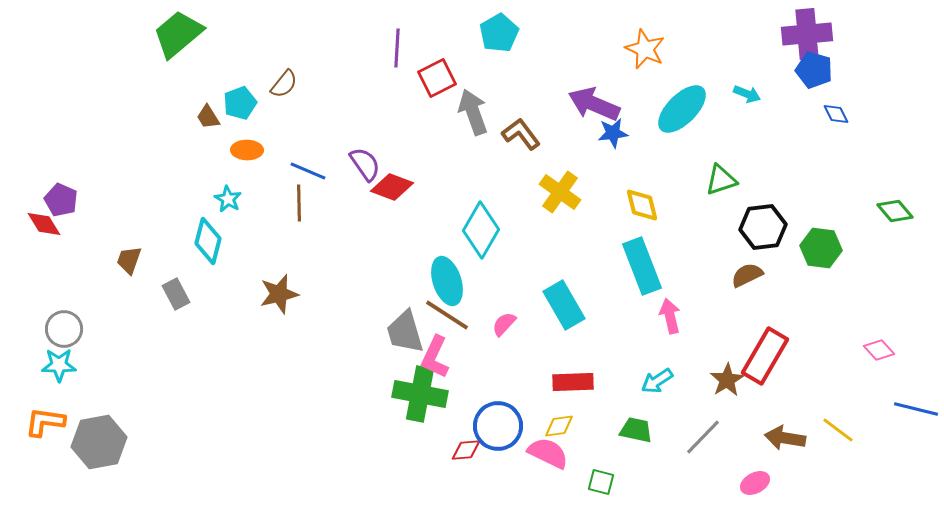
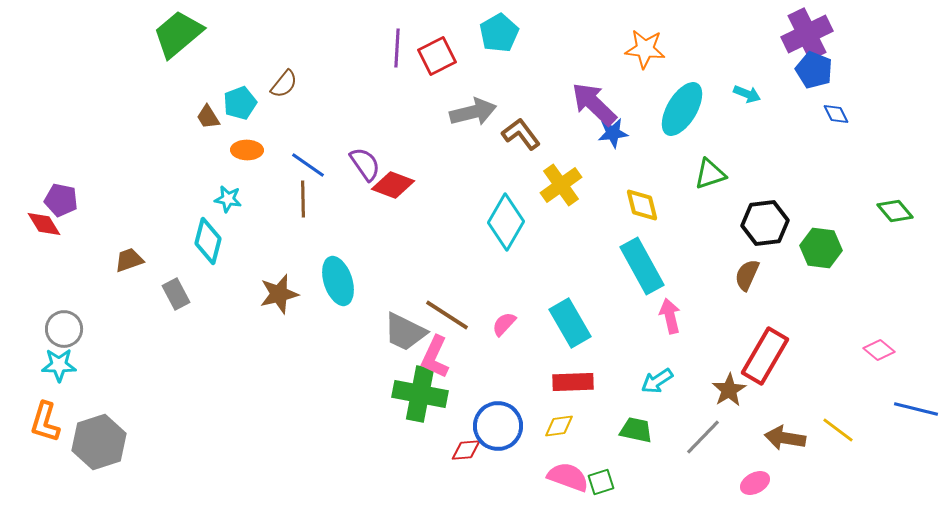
purple cross at (807, 34): rotated 21 degrees counterclockwise
orange star at (645, 49): rotated 18 degrees counterclockwise
blue pentagon at (814, 70): rotated 6 degrees clockwise
red square at (437, 78): moved 22 px up
purple arrow at (594, 104): rotated 21 degrees clockwise
cyan ellipse at (682, 109): rotated 14 degrees counterclockwise
gray arrow at (473, 112): rotated 96 degrees clockwise
blue line at (308, 171): moved 6 px up; rotated 12 degrees clockwise
green triangle at (721, 180): moved 11 px left, 6 px up
red diamond at (392, 187): moved 1 px right, 2 px up
yellow cross at (560, 192): moved 1 px right, 7 px up; rotated 18 degrees clockwise
cyan star at (228, 199): rotated 20 degrees counterclockwise
purple pentagon at (61, 200): rotated 12 degrees counterclockwise
brown line at (299, 203): moved 4 px right, 4 px up
black hexagon at (763, 227): moved 2 px right, 4 px up
cyan diamond at (481, 230): moved 25 px right, 8 px up
brown trapezoid at (129, 260): rotated 52 degrees clockwise
cyan rectangle at (642, 266): rotated 8 degrees counterclockwise
brown semicircle at (747, 275): rotated 40 degrees counterclockwise
cyan ellipse at (447, 281): moved 109 px left
cyan rectangle at (564, 305): moved 6 px right, 18 px down
gray trapezoid at (405, 332): rotated 48 degrees counterclockwise
pink diamond at (879, 350): rotated 8 degrees counterclockwise
brown star at (727, 380): moved 2 px right, 10 px down
orange L-shape at (45, 422): rotated 81 degrees counterclockwise
gray hexagon at (99, 442): rotated 8 degrees counterclockwise
pink semicircle at (548, 453): moved 20 px right, 24 px down; rotated 6 degrees counterclockwise
green square at (601, 482): rotated 32 degrees counterclockwise
